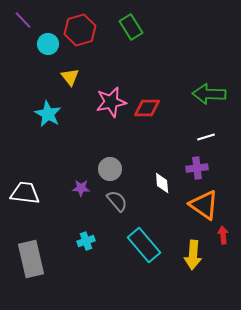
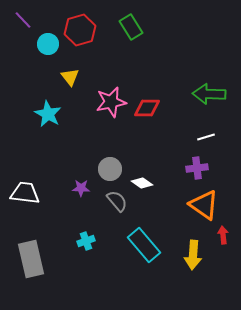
white diamond: moved 20 px left; rotated 50 degrees counterclockwise
